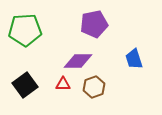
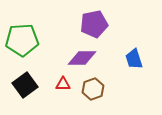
green pentagon: moved 3 px left, 10 px down
purple diamond: moved 4 px right, 3 px up
brown hexagon: moved 1 px left, 2 px down
